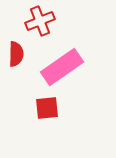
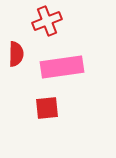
red cross: moved 7 px right
pink rectangle: rotated 27 degrees clockwise
